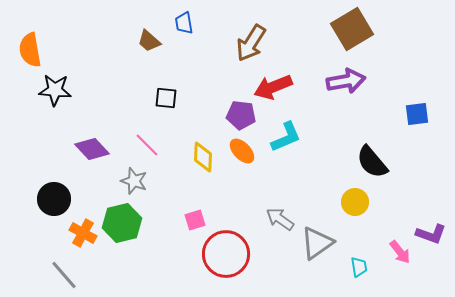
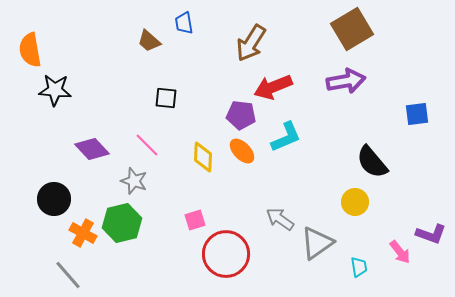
gray line: moved 4 px right
